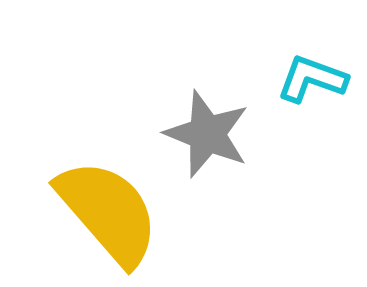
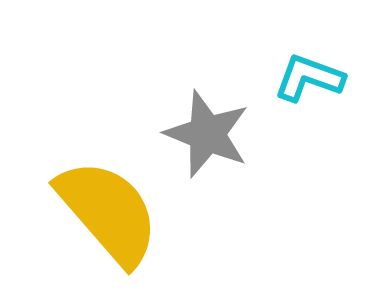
cyan L-shape: moved 3 px left, 1 px up
